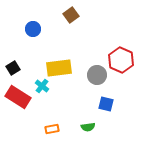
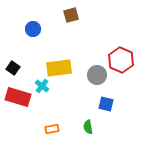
brown square: rotated 21 degrees clockwise
black square: rotated 24 degrees counterclockwise
red rectangle: rotated 15 degrees counterclockwise
green semicircle: rotated 88 degrees clockwise
